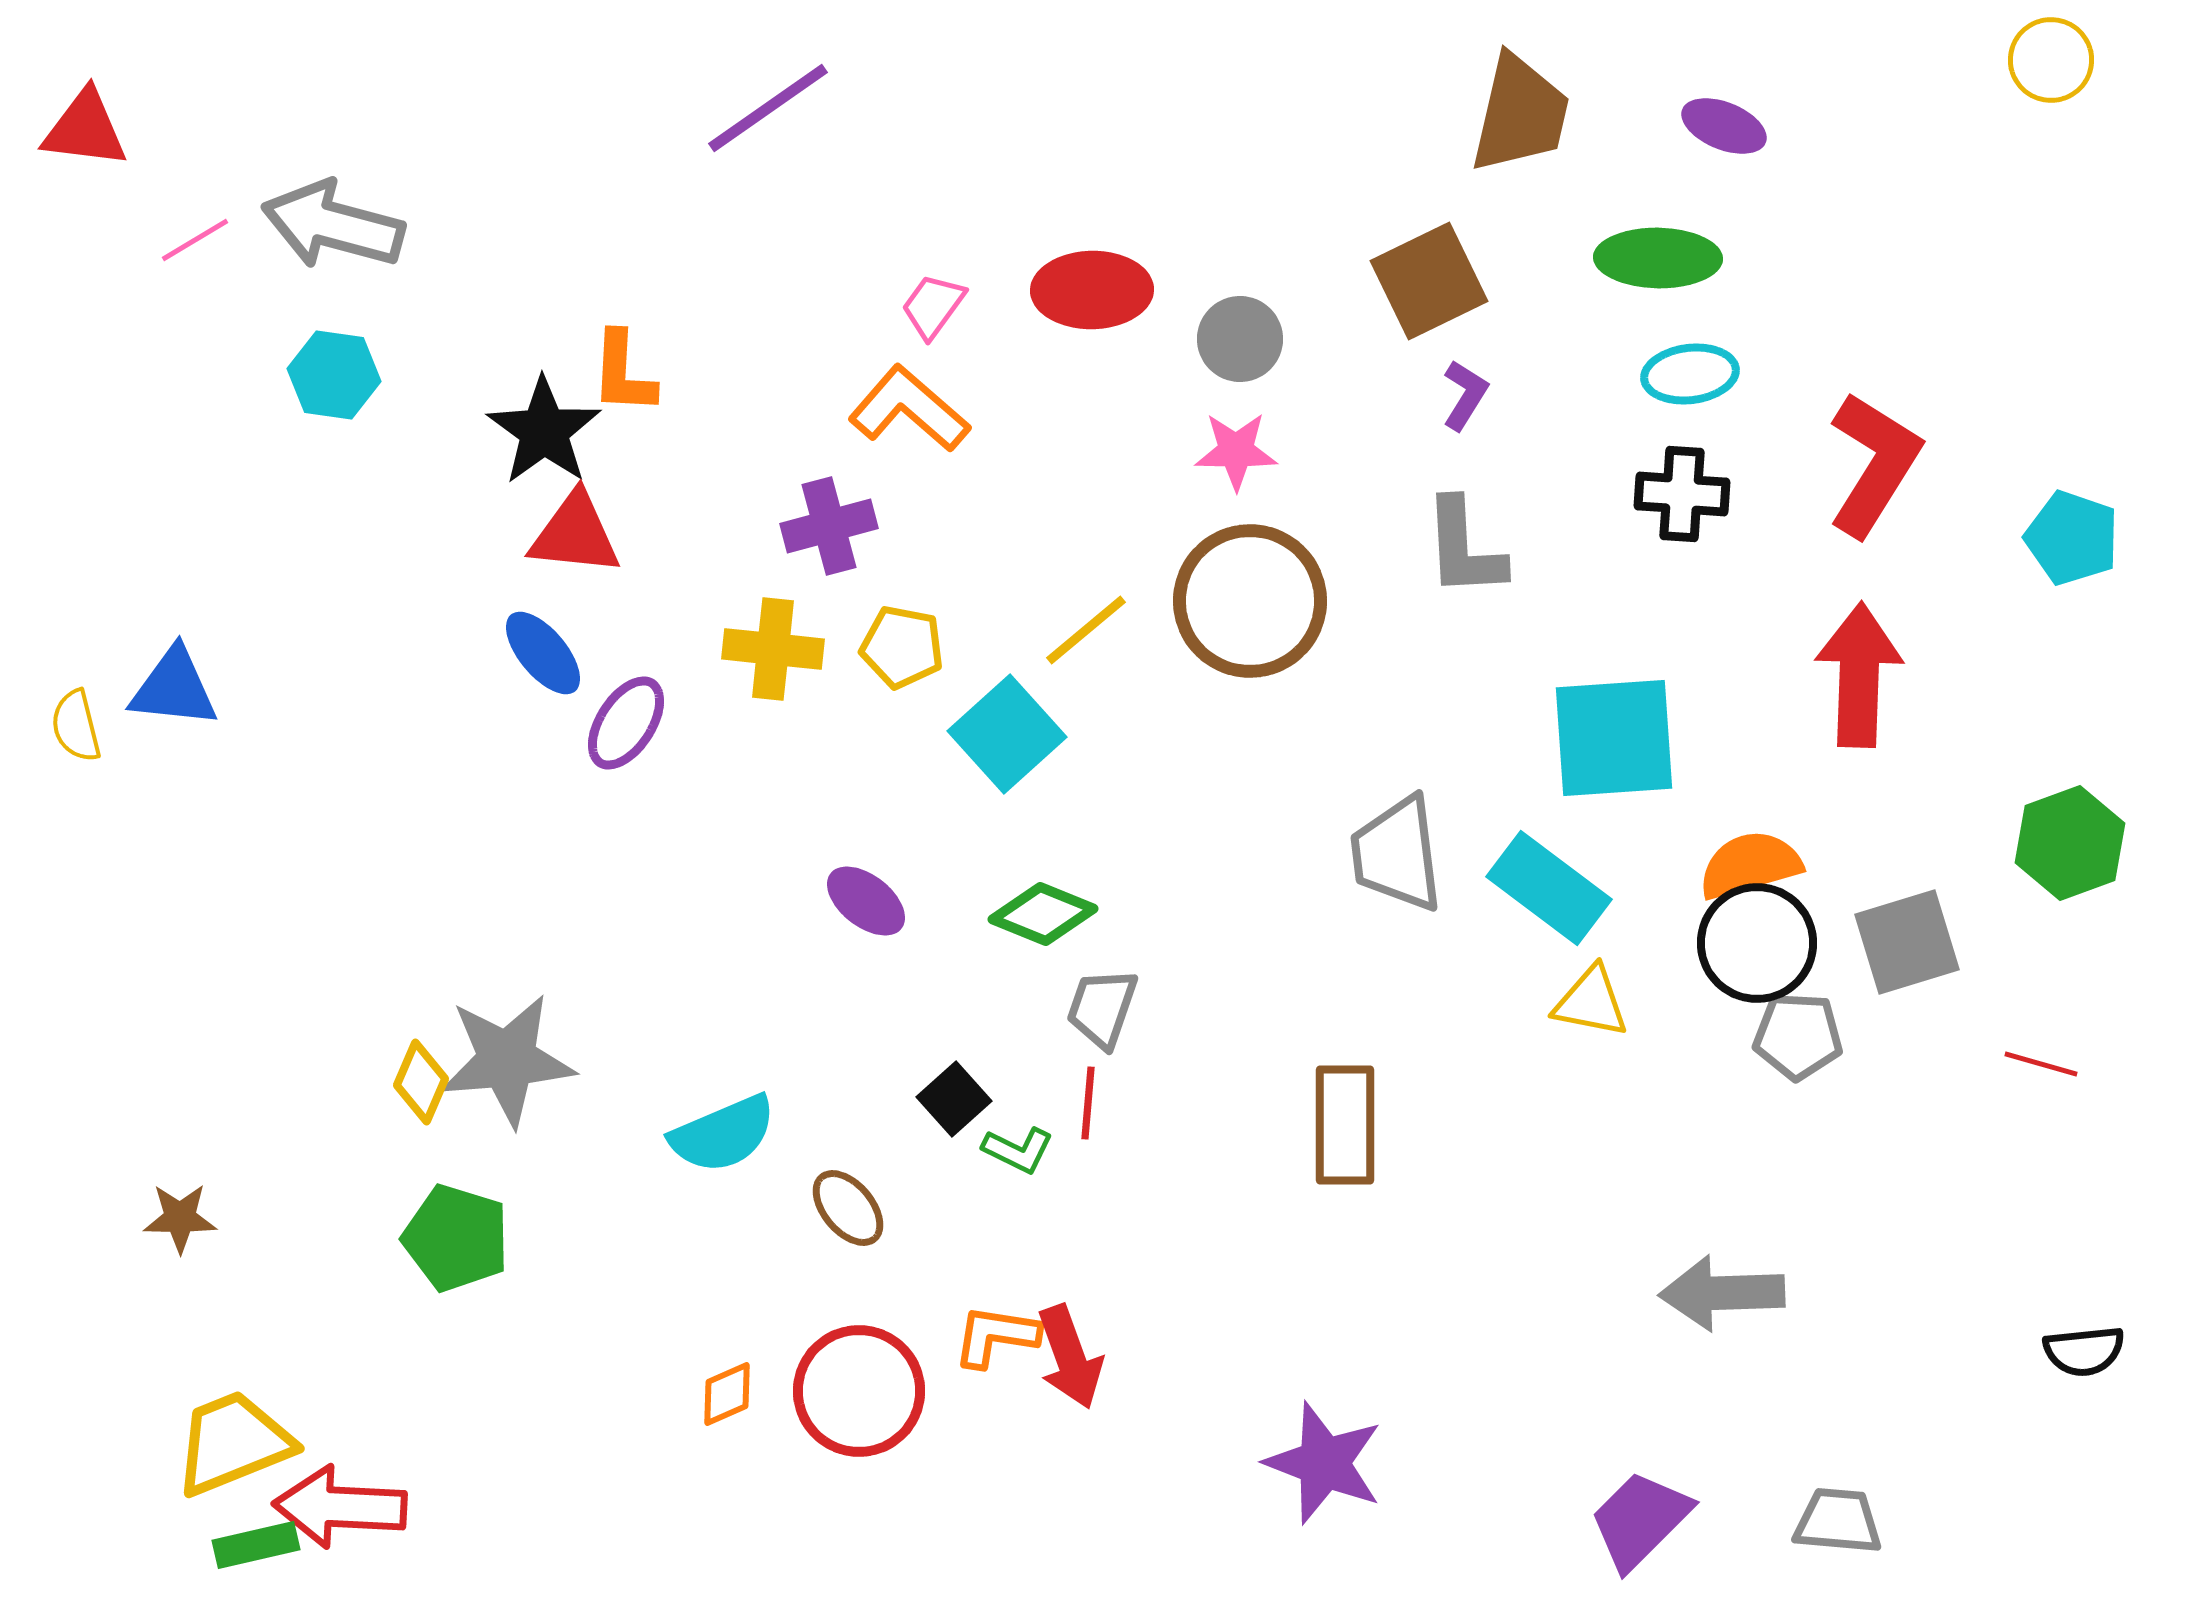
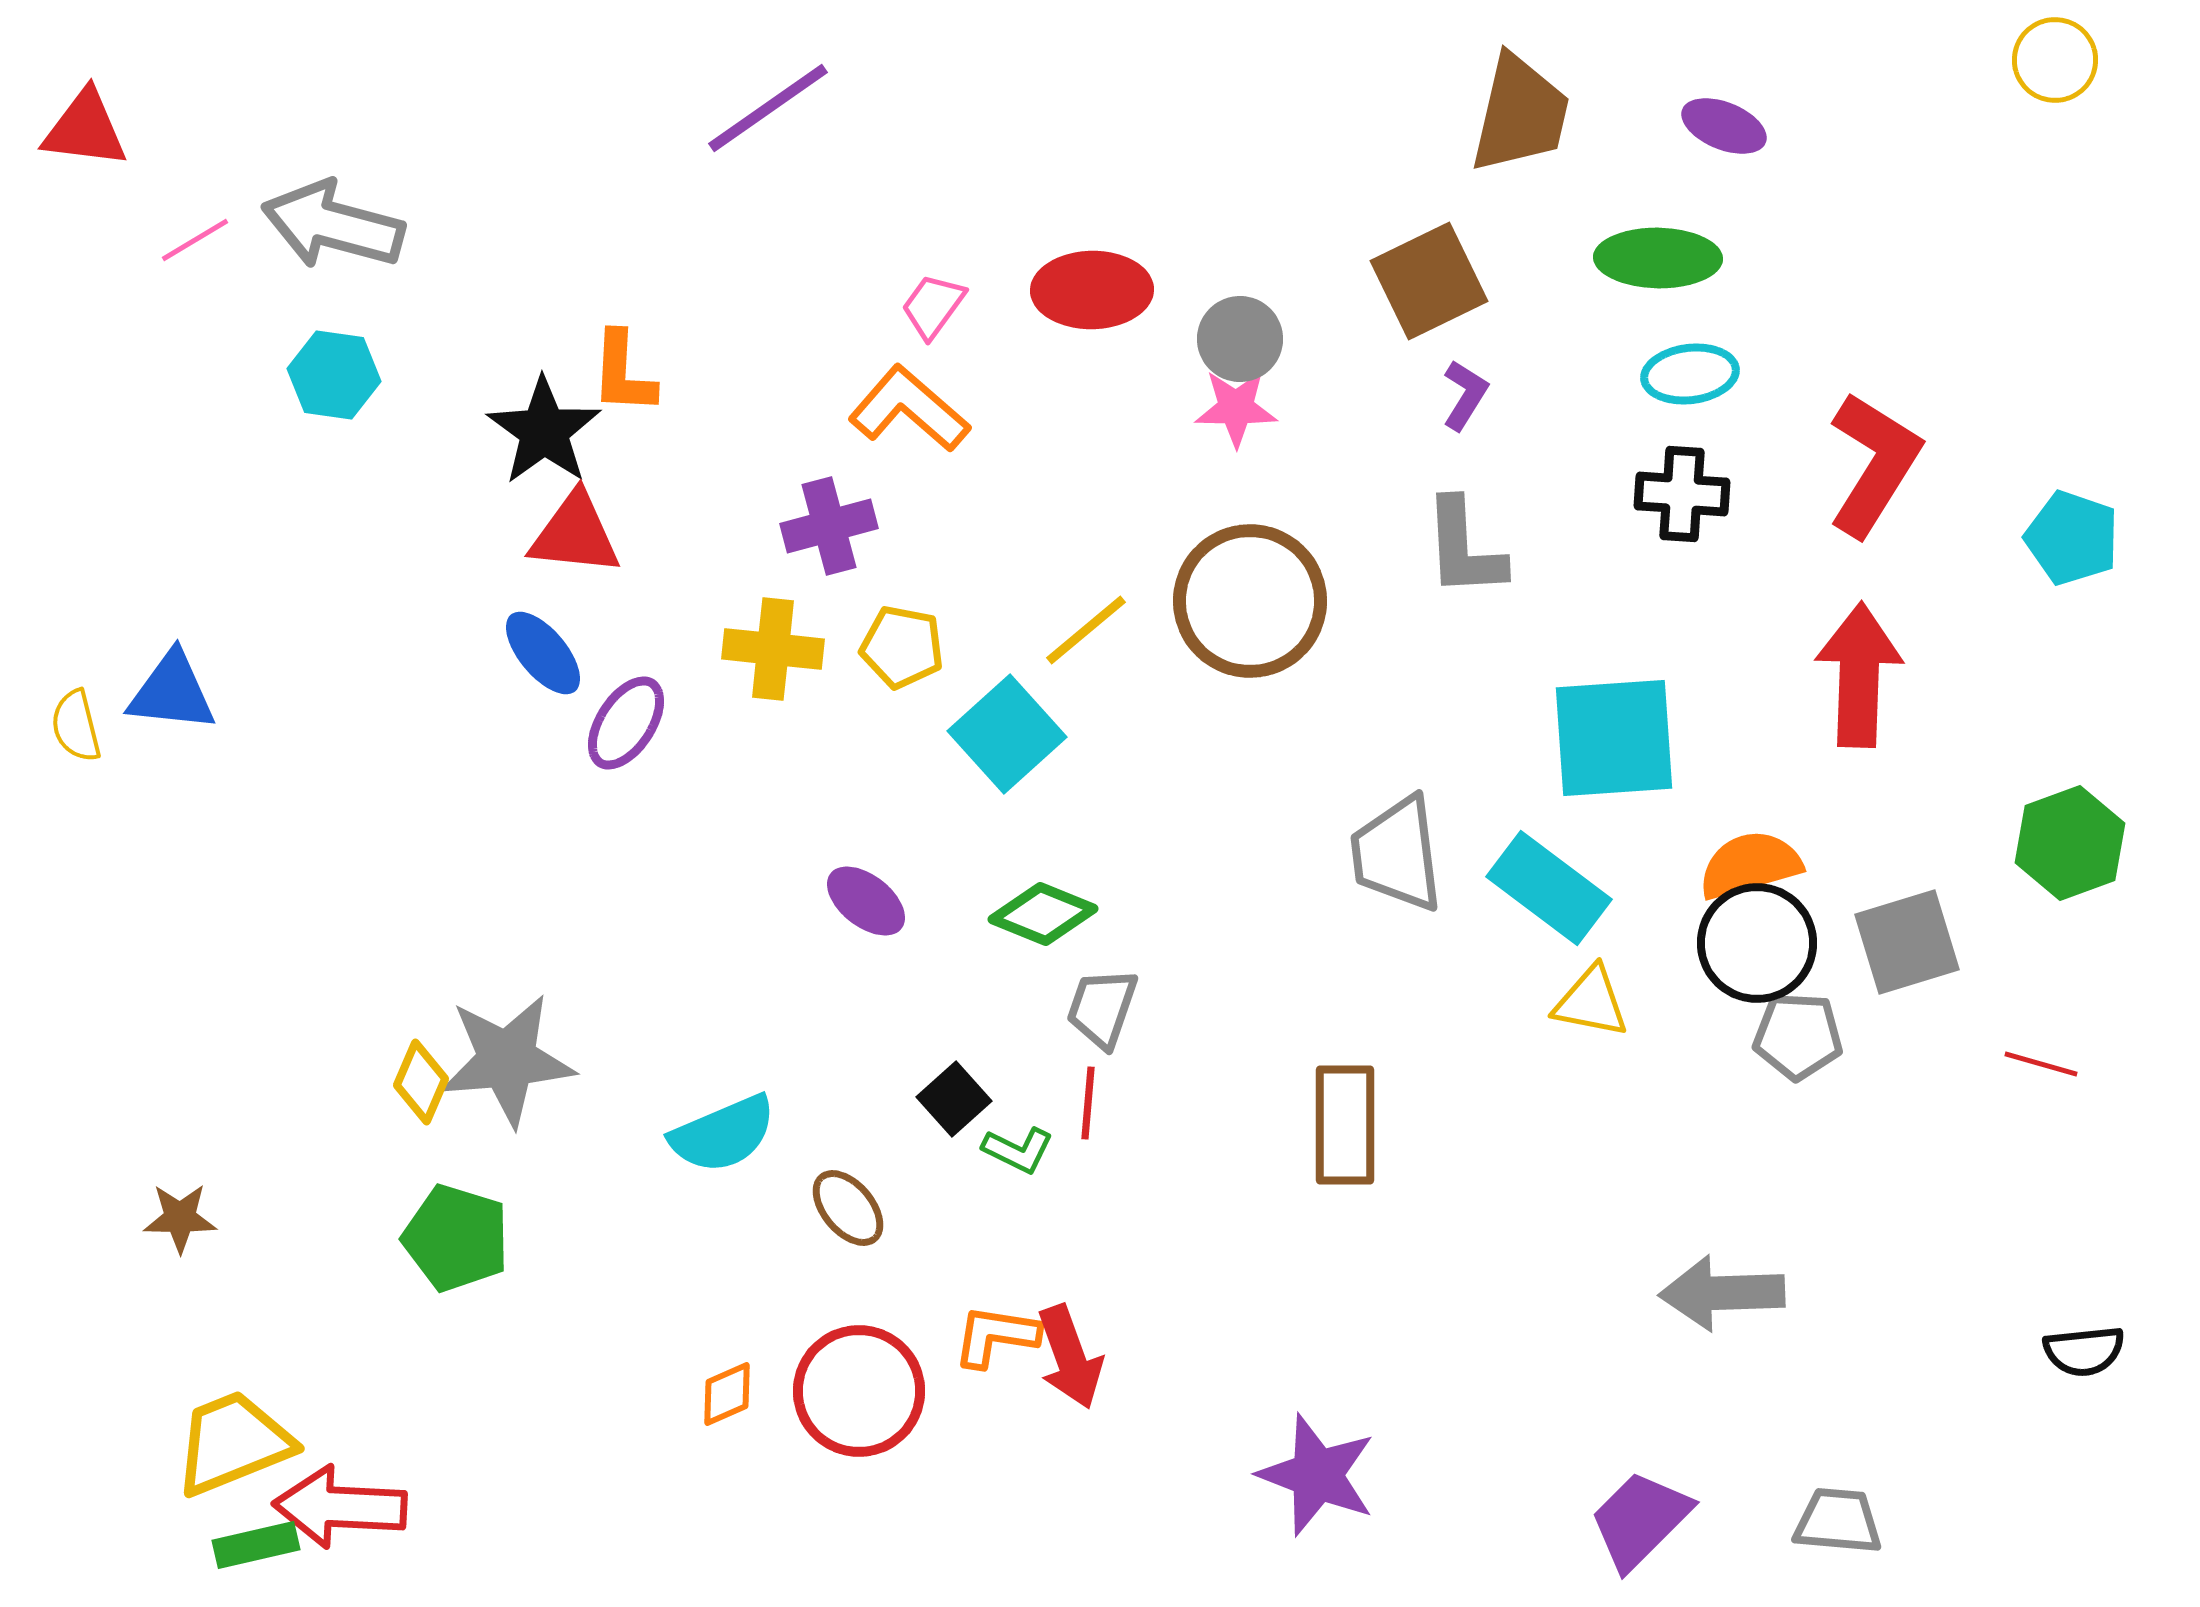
yellow circle at (2051, 60): moved 4 px right
pink star at (1236, 451): moved 43 px up
blue triangle at (174, 688): moved 2 px left, 4 px down
purple star at (1324, 1463): moved 7 px left, 12 px down
